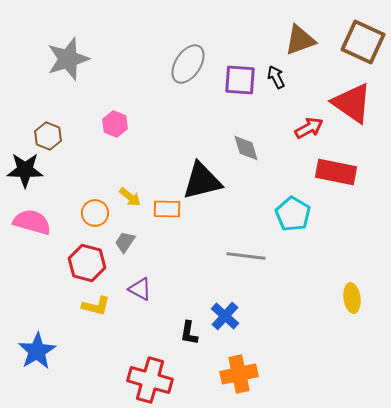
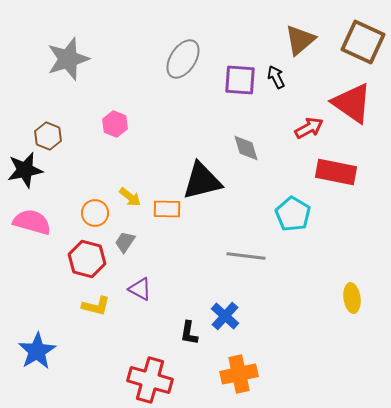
brown triangle: rotated 20 degrees counterclockwise
gray ellipse: moved 5 px left, 5 px up
black star: rotated 12 degrees counterclockwise
red hexagon: moved 4 px up
